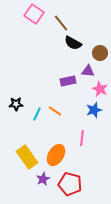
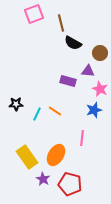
pink square: rotated 36 degrees clockwise
brown line: rotated 24 degrees clockwise
purple rectangle: rotated 28 degrees clockwise
purple star: rotated 16 degrees counterclockwise
